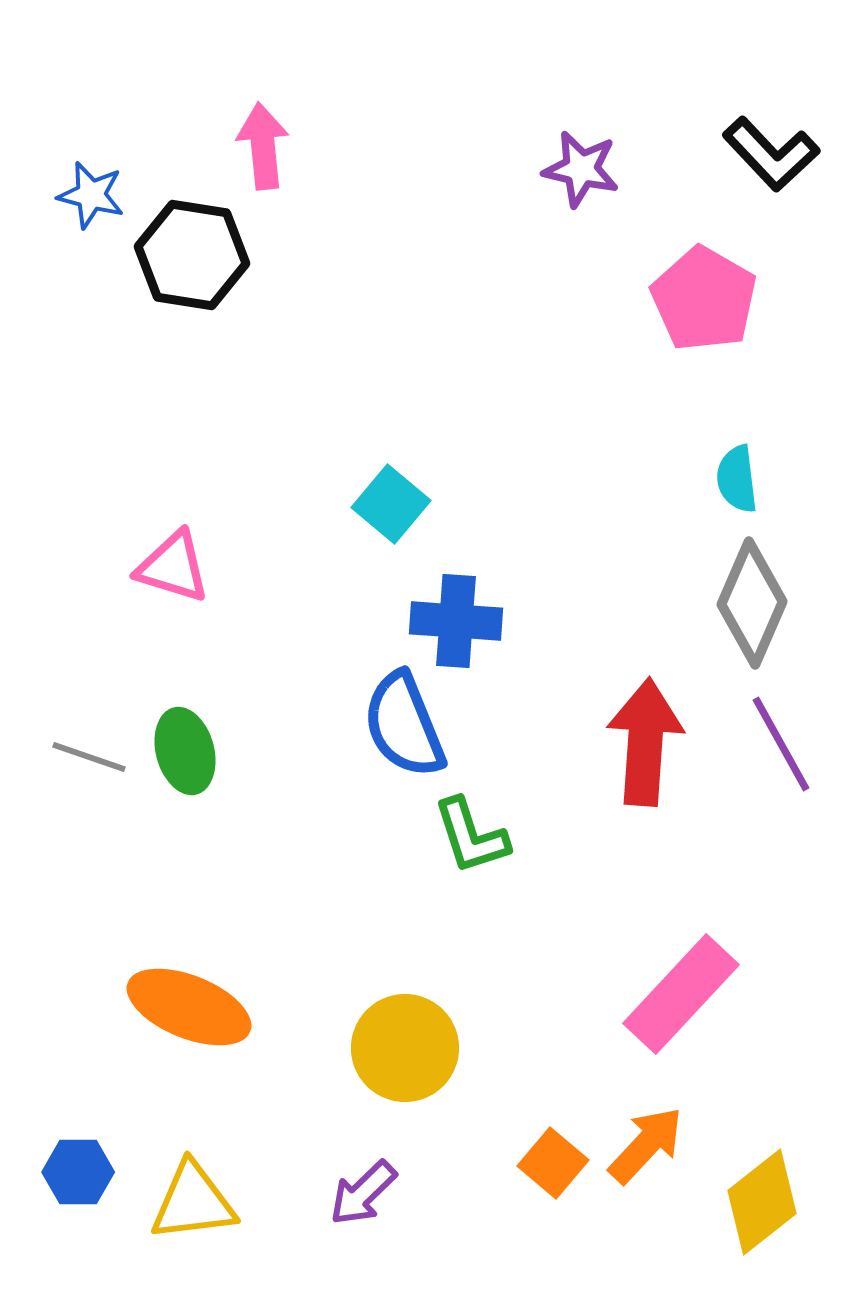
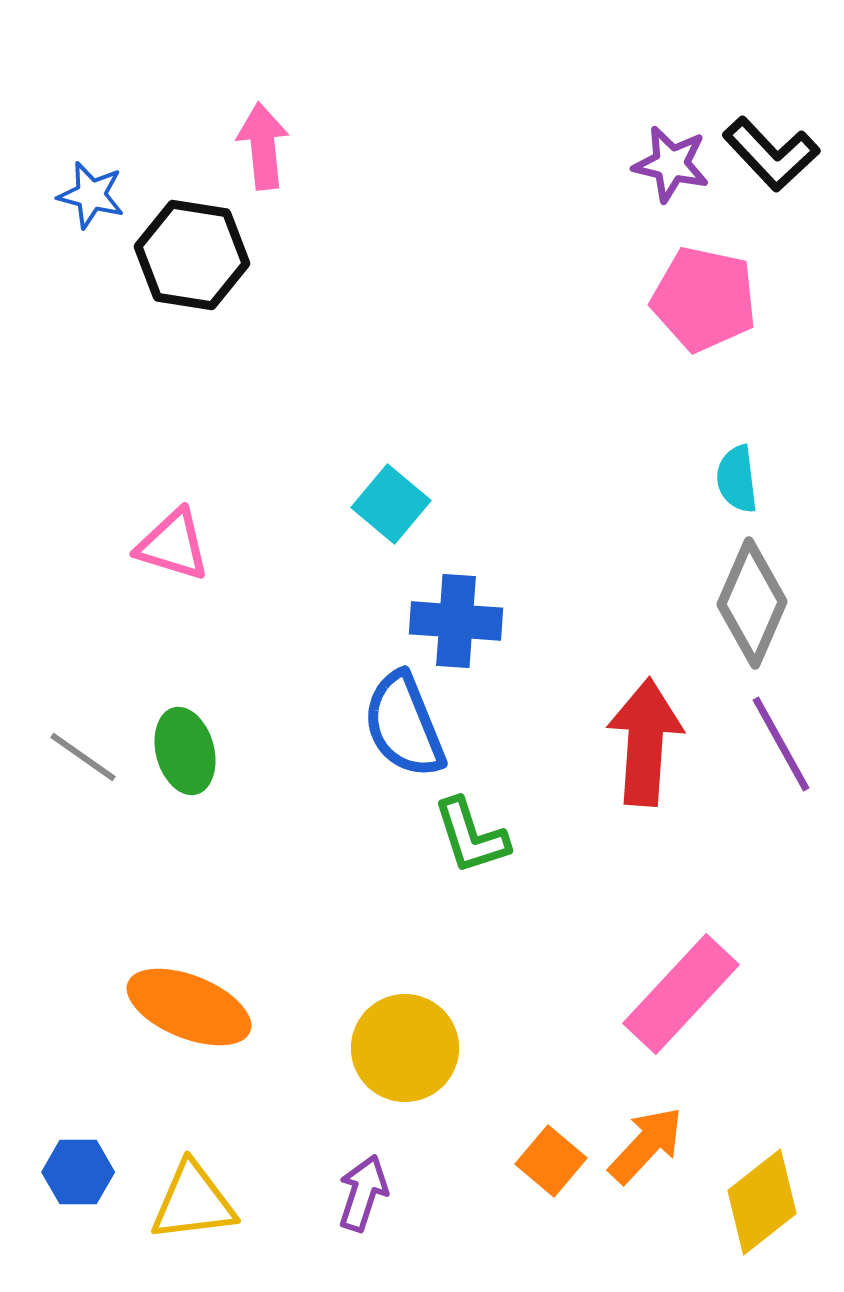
purple star: moved 90 px right, 5 px up
pink pentagon: rotated 18 degrees counterclockwise
pink triangle: moved 22 px up
gray line: moved 6 px left; rotated 16 degrees clockwise
orange square: moved 2 px left, 2 px up
purple arrow: rotated 152 degrees clockwise
